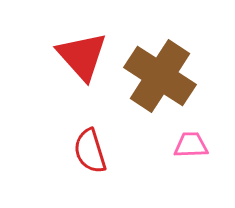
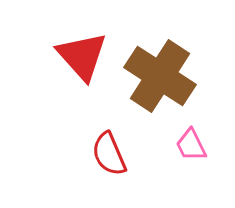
pink trapezoid: rotated 114 degrees counterclockwise
red semicircle: moved 19 px right, 3 px down; rotated 6 degrees counterclockwise
